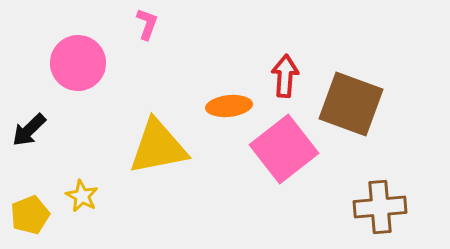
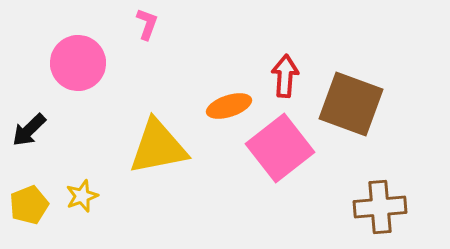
orange ellipse: rotated 12 degrees counterclockwise
pink square: moved 4 px left, 1 px up
yellow star: rotated 24 degrees clockwise
yellow pentagon: moved 1 px left, 10 px up
